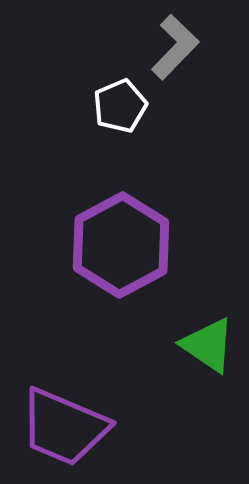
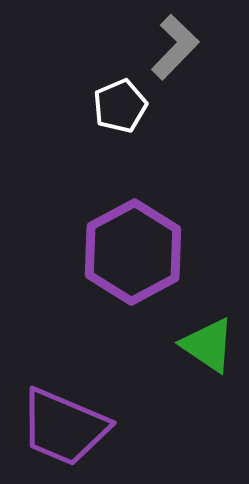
purple hexagon: moved 12 px right, 7 px down
